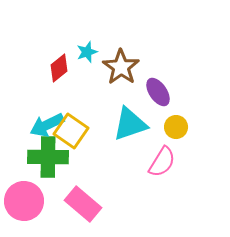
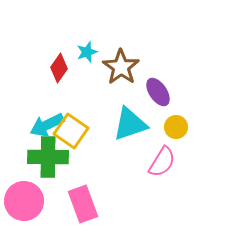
red diamond: rotated 16 degrees counterclockwise
pink rectangle: rotated 30 degrees clockwise
